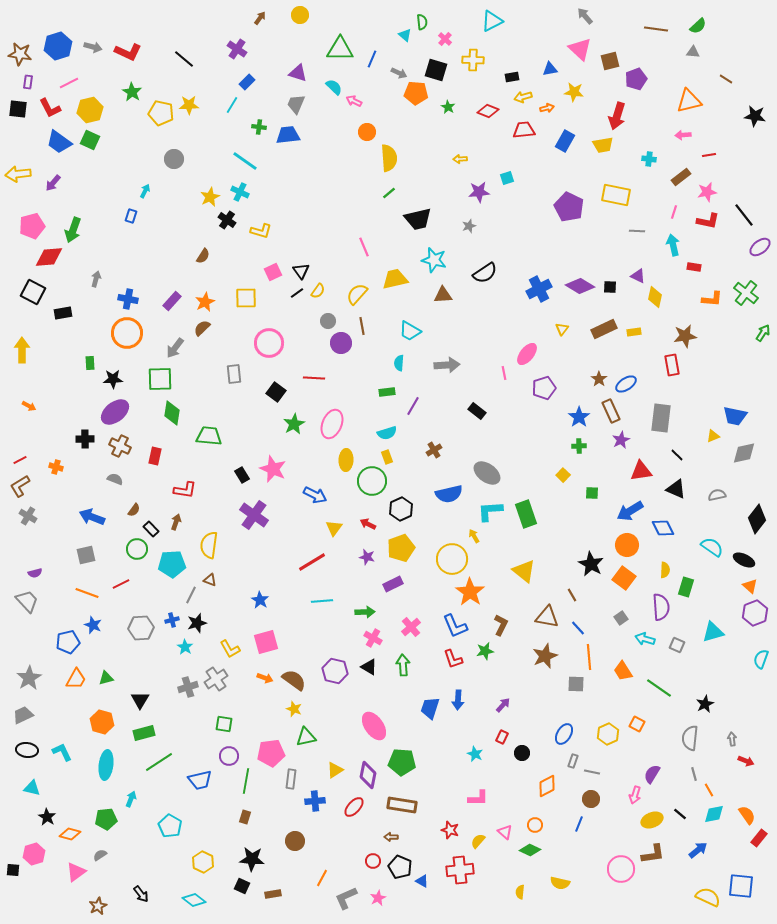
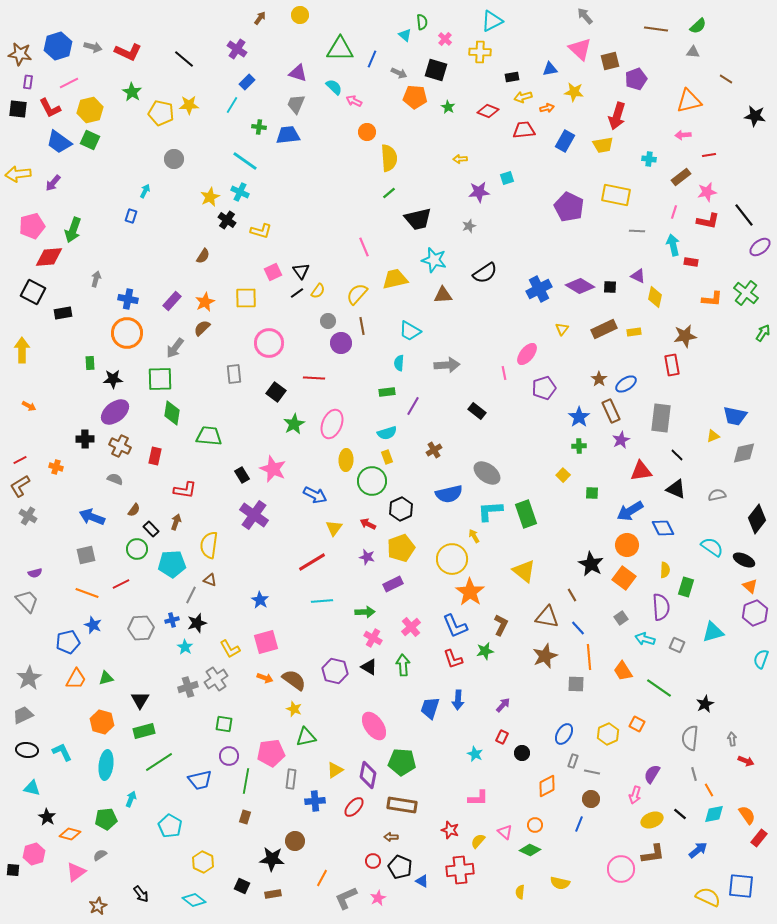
yellow cross at (473, 60): moved 7 px right, 8 px up
orange pentagon at (416, 93): moved 1 px left, 4 px down
red rectangle at (694, 267): moved 3 px left, 5 px up
green rectangle at (144, 733): moved 2 px up
black star at (252, 859): moved 20 px right
